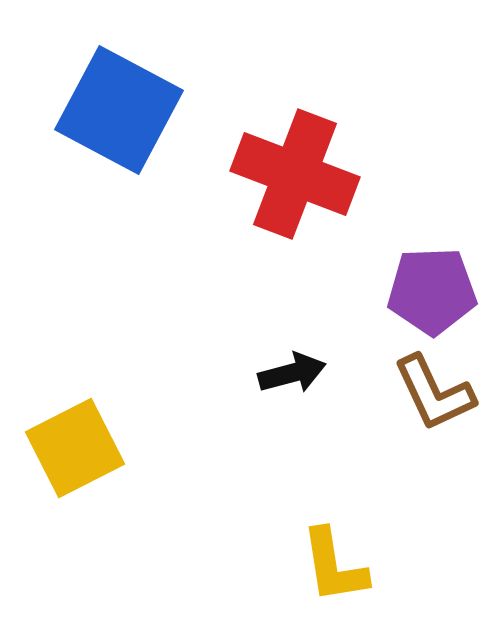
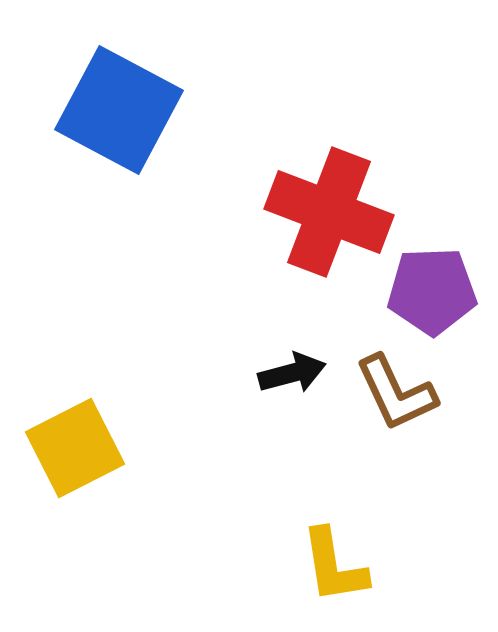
red cross: moved 34 px right, 38 px down
brown L-shape: moved 38 px left
